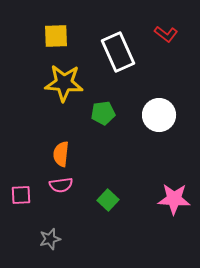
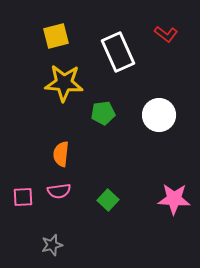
yellow square: rotated 12 degrees counterclockwise
pink semicircle: moved 2 px left, 6 px down
pink square: moved 2 px right, 2 px down
gray star: moved 2 px right, 6 px down
